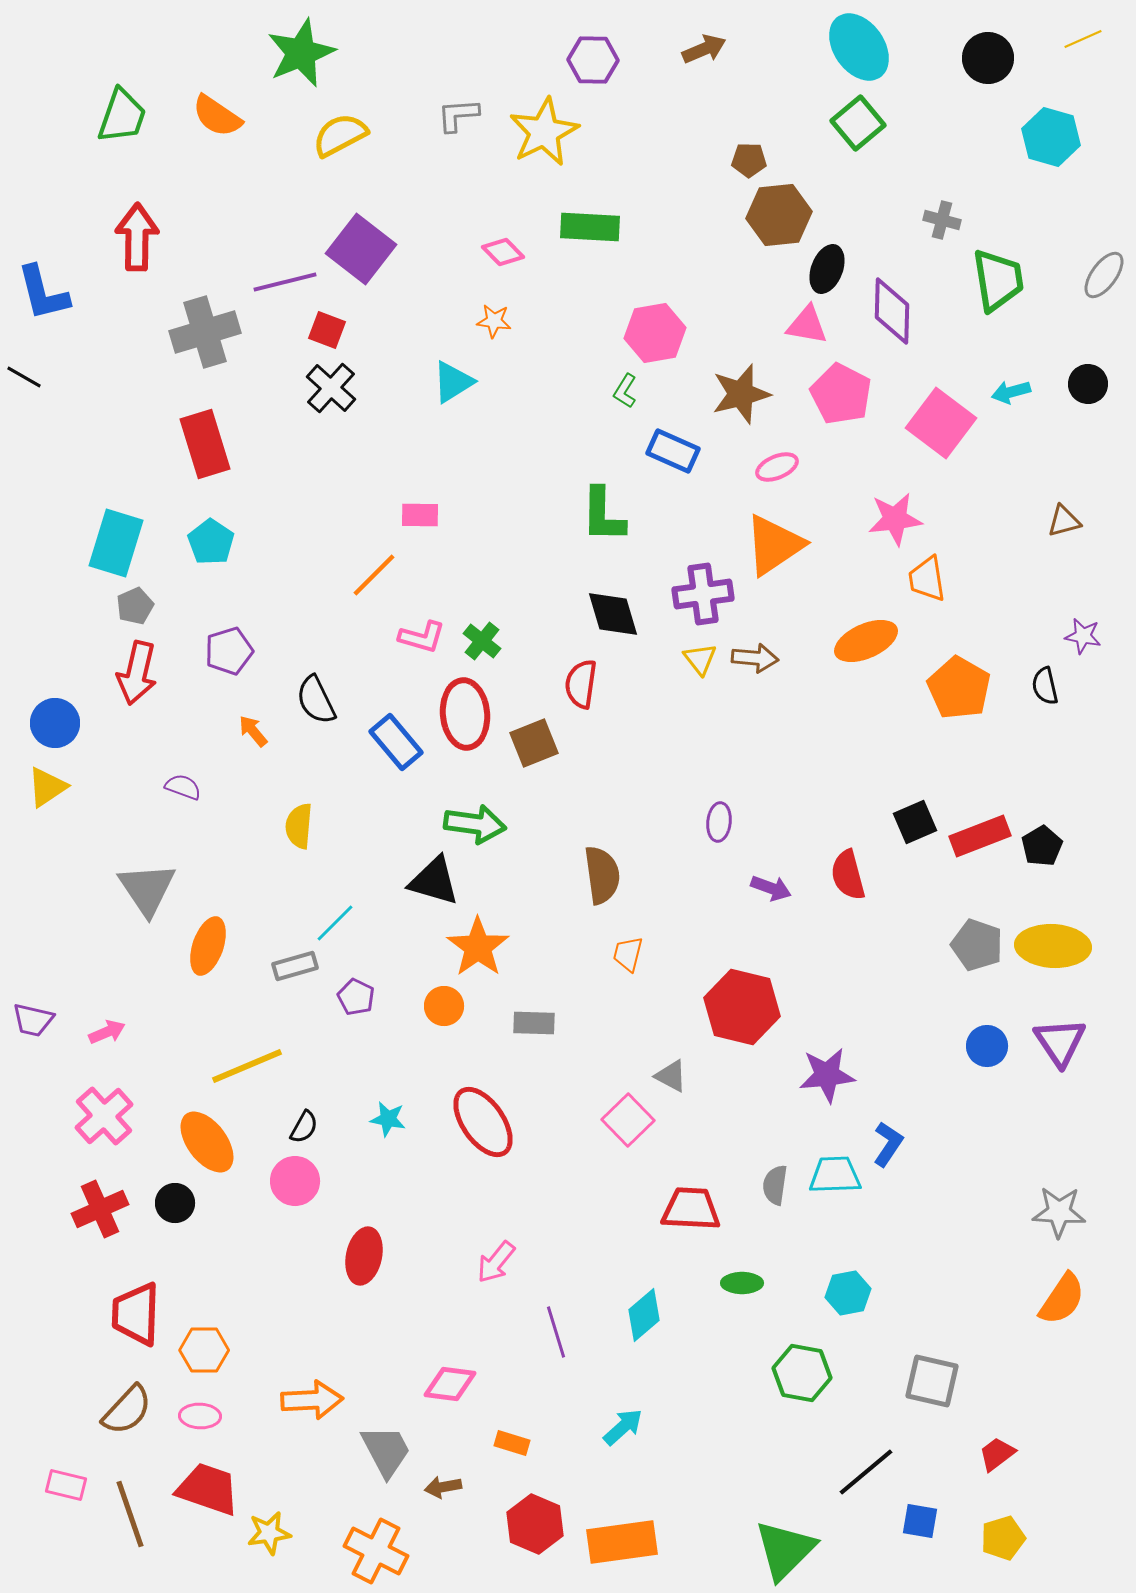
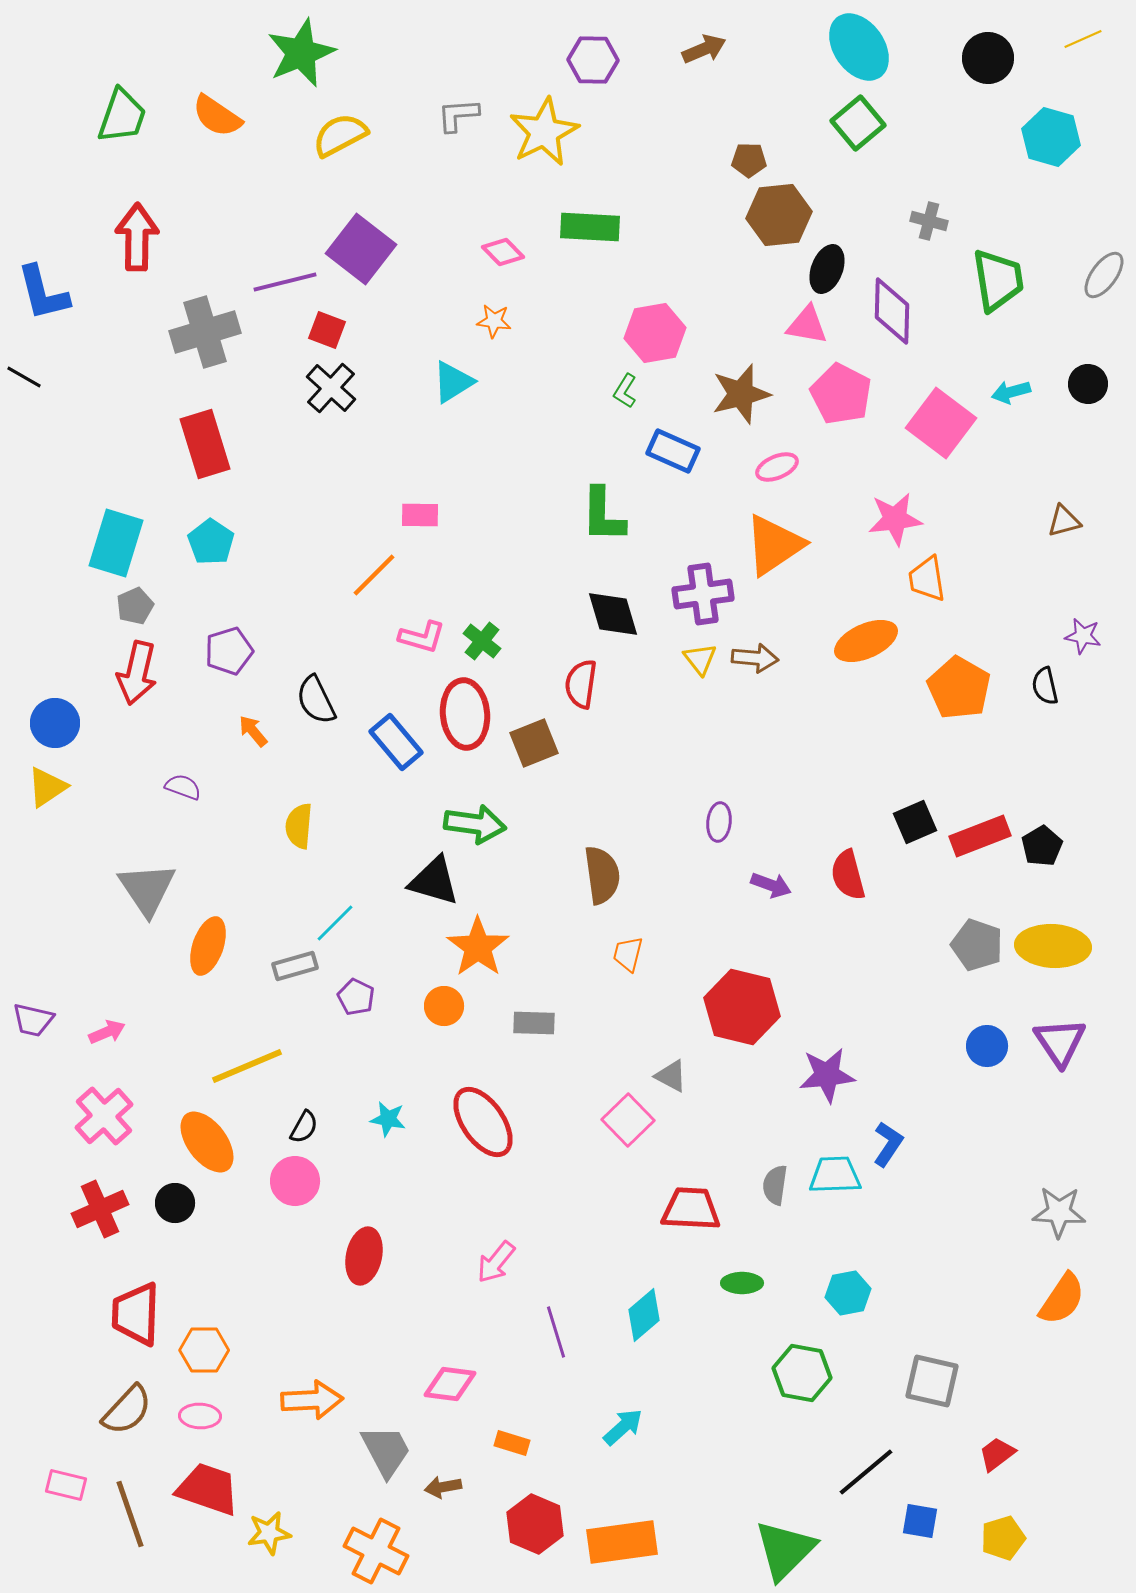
gray cross at (942, 220): moved 13 px left, 1 px down
purple arrow at (771, 888): moved 3 px up
